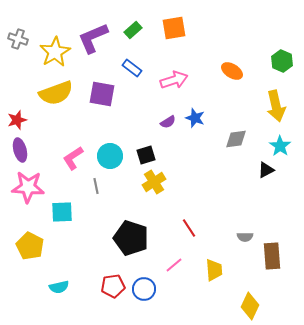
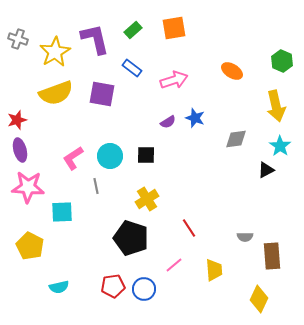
purple L-shape: moved 2 px right, 1 px down; rotated 100 degrees clockwise
black square: rotated 18 degrees clockwise
yellow cross: moved 7 px left, 17 px down
yellow diamond: moved 9 px right, 7 px up
